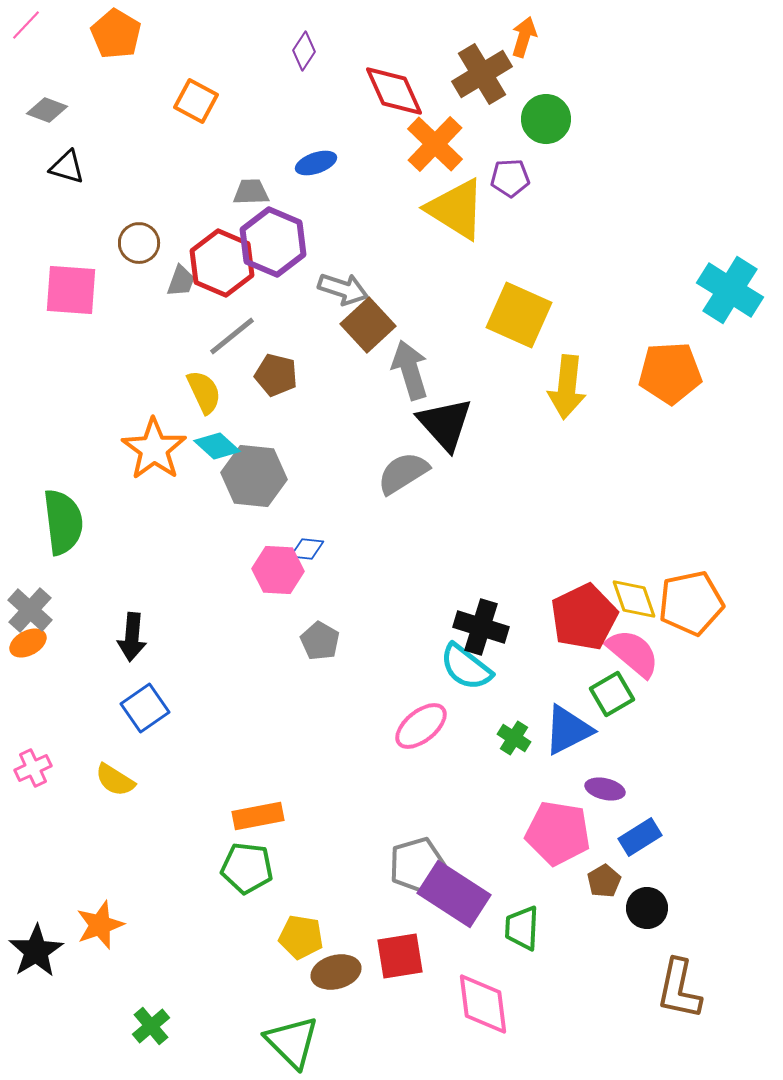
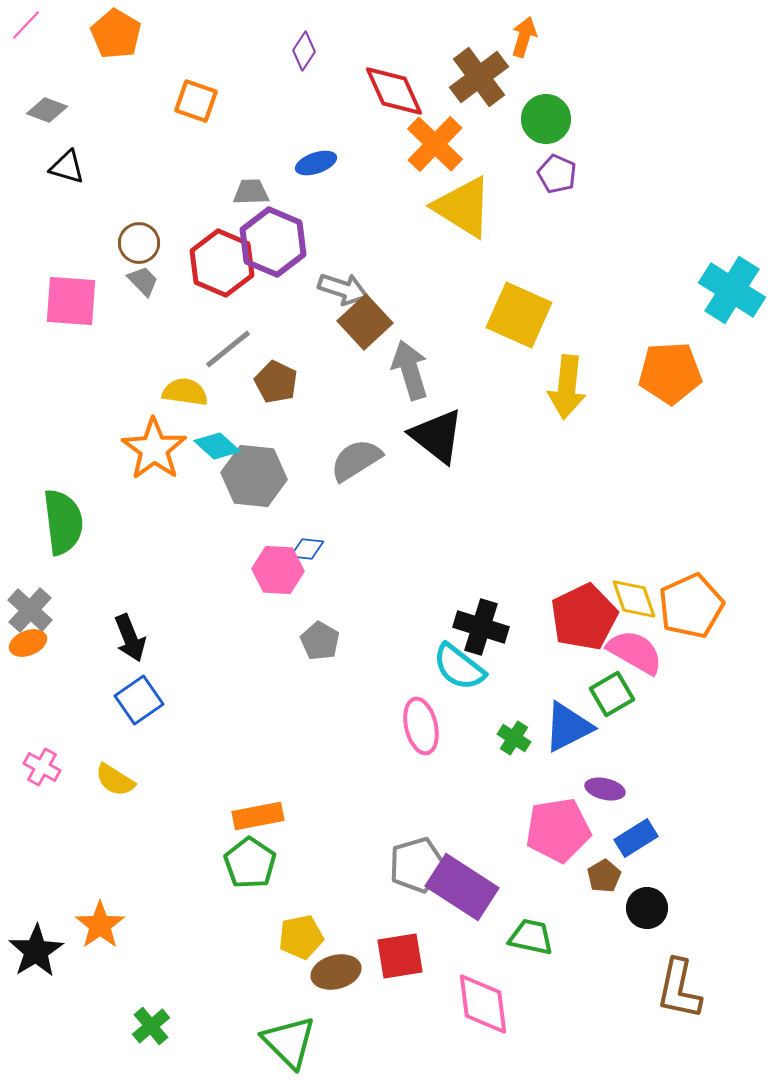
brown cross at (482, 74): moved 3 px left, 3 px down; rotated 6 degrees counterclockwise
orange square at (196, 101): rotated 9 degrees counterclockwise
purple pentagon at (510, 178): moved 47 px right, 4 px up; rotated 27 degrees clockwise
yellow triangle at (456, 209): moved 7 px right, 2 px up
gray trapezoid at (181, 281): moved 38 px left; rotated 64 degrees counterclockwise
pink square at (71, 290): moved 11 px down
cyan cross at (730, 290): moved 2 px right
brown square at (368, 325): moved 3 px left, 3 px up
gray line at (232, 336): moved 4 px left, 13 px down
brown pentagon at (276, 375): moved 7 px down; rotated 12 degrees clockwise
yellow semicircle at (204, 392): moved 19 px left; rotated 57 degrees counterclockwise
black triangle at (445, 424): moved 8 px left, 12 px down; rotated 10 degrees counterclockwise
gray semicircle at (403, 473): moved 47 px left, 13 px up
orange pentagon at (691, 603): moved 3 px down; rotated 12 degrees counterclockwise
black arrow at (132, 637): moved 2 px left, 1 px down; rotated 27 degrees counterclockwise
orange ellipse at (28, 643): rotated 6 degrees clockwise
pink semicircle at (633, 653): moved 2 px right, 1 px up; rotated 10 degrees counterclockwise
cyan semicircle at (466, 667): moved 7 px left
blue square at (145, 708): moved 6 px left, 8 px up
pink ellipse at (421, 726): rotated 64 degrees counterclockwise
blue triangle at (568, 730): moved 3 px up
pink cross at (33, 768): moved 9 px right, 1 px up; rotated 36 degrees counterclockwise
pink pentagon at (558, 833): moved 3 px up; rotated 18 degrees counterclockwise
blue rectangle at (640, 837): moved 4 px left, 1 px down
green pentagon at (247, 868): moved 3 px right, 5 px up; rotated 27 degrees clockwise
brown pentagon at (604, 881): moved 5 px up
purple rectangle at (454, 894): moved 8 px right, 7 px up
orange star at (100, 925): rotated 15 degrees counterclockwise
green trapezoid at (522, 928): moved 9 px right, 9 px down; rotated 99 degrees clockwise
yellow pentagon at (301, 937): rotated 21 degrees counterclockwise
green triangle at (292, 1042): moved 3 px left
